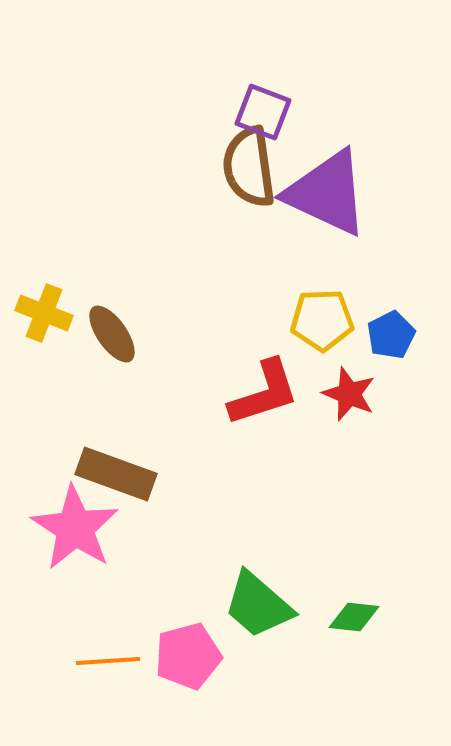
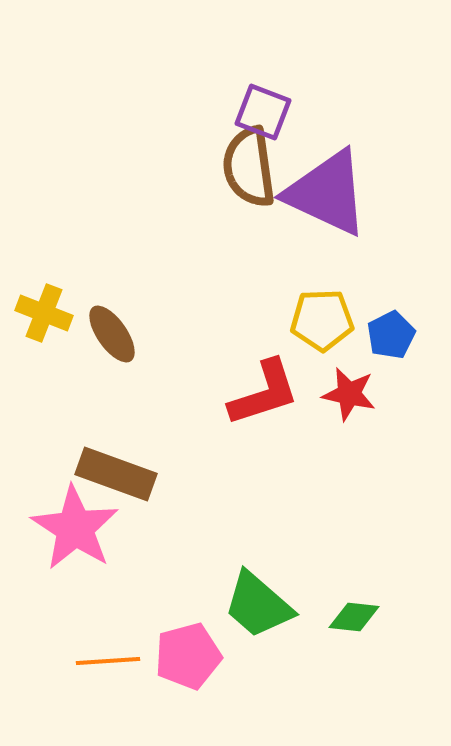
red star: rotated 10 degrees counterclockwise
